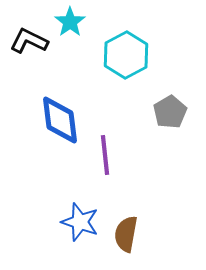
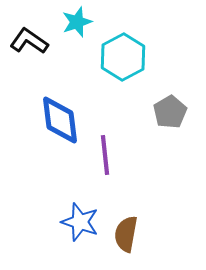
cyan star: moved 7 px right; rotated 16 degrees clockwise
black L-shape: rotated 9 degrees clockwise
cyan hexagon: moved 3 px left, 2 px down
